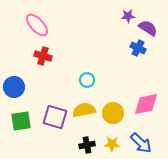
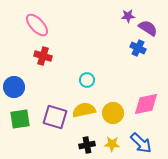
green square: moved 1 px left, 2 px up
